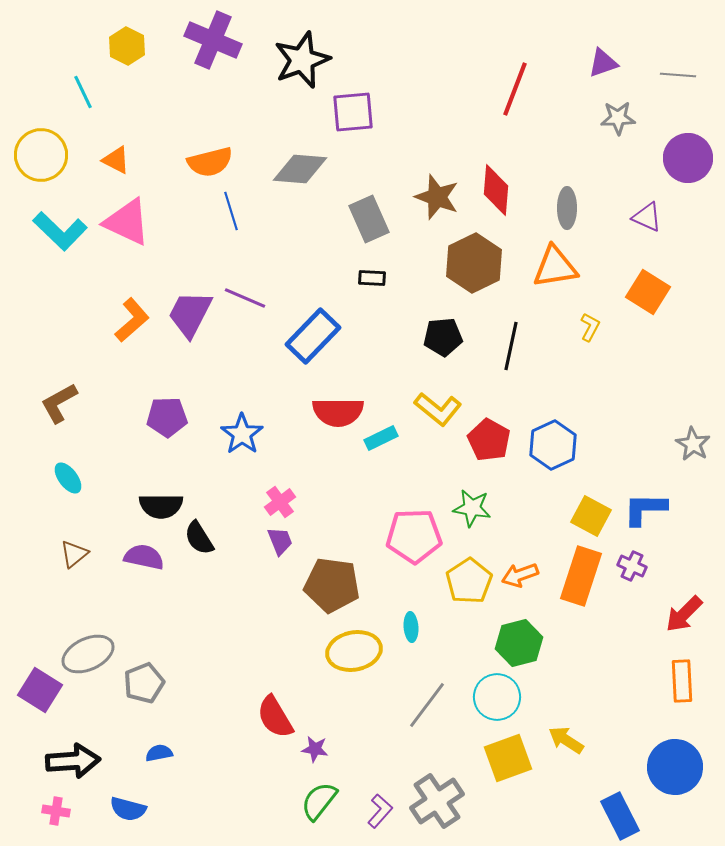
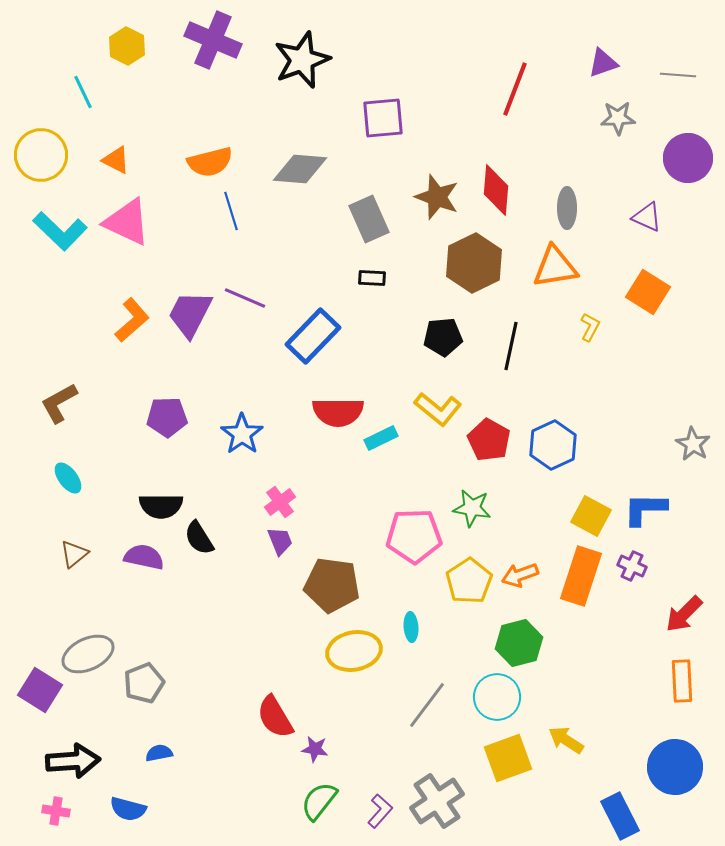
purple square at (353, 112): moved 30 px right, 6 px down
